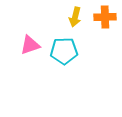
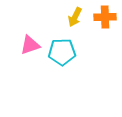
yellow arrow: rotated 12 degrees clockwise
cyan pentagon: moved 2 px left, 1 px down
